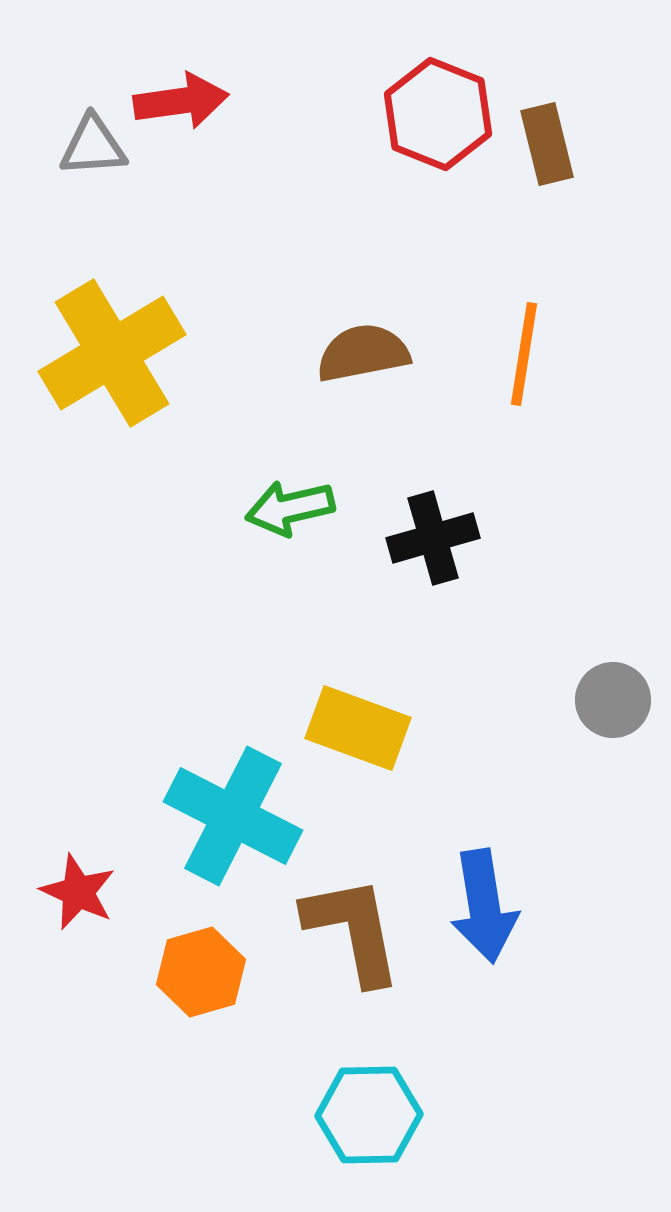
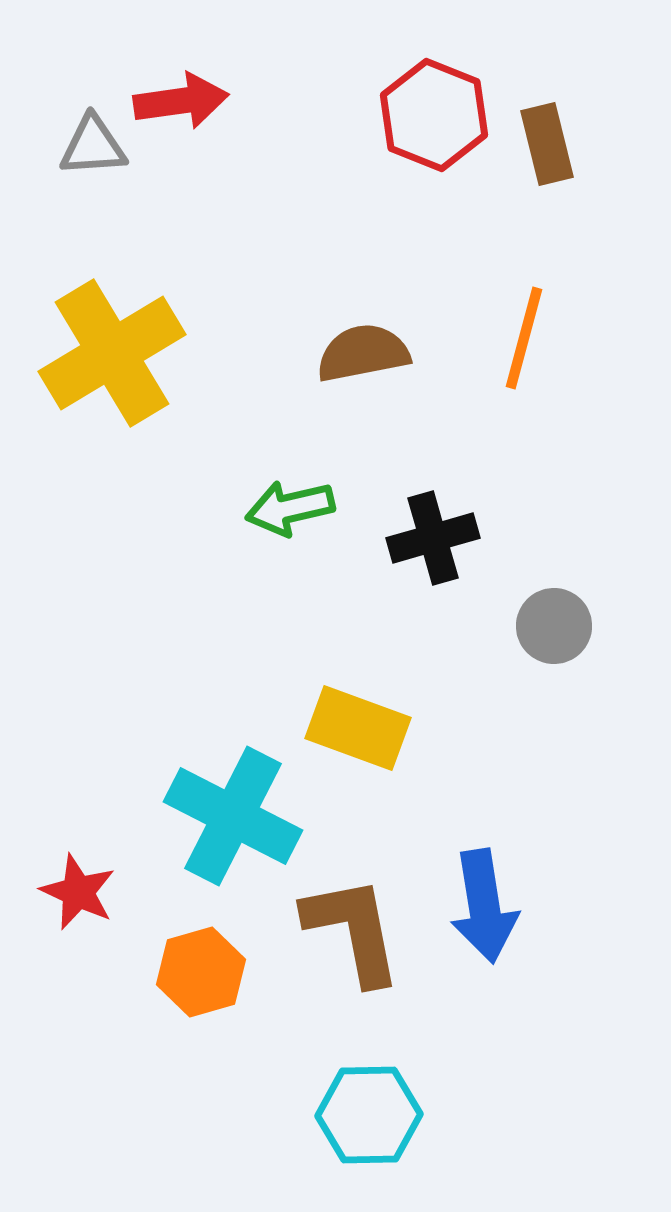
red hexagon: moved 4 px left, 1 px down
orange line: moved 16 px up; rotated 6 degrees clockwise
gray circle: moved 59 px left, 74 px up
